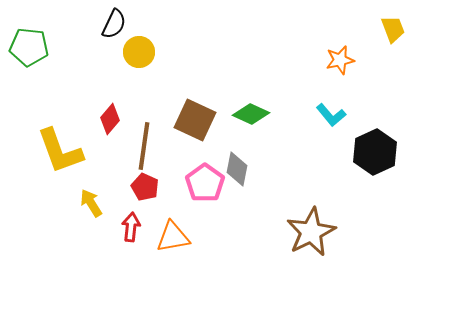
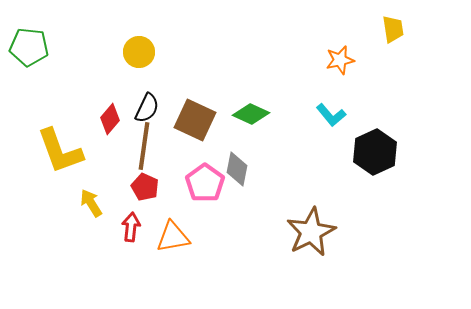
black semicircle: moved 33 px right, 84 px down
yellow trapezoid: rotated 12 degrees clockwise
